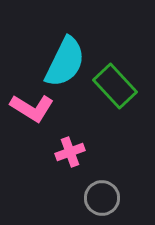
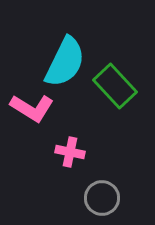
pink cross: rotated 32 degrees clockwise
